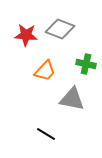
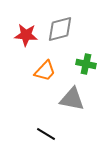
gray diamond: rotated 36 degrees counterclockwise
